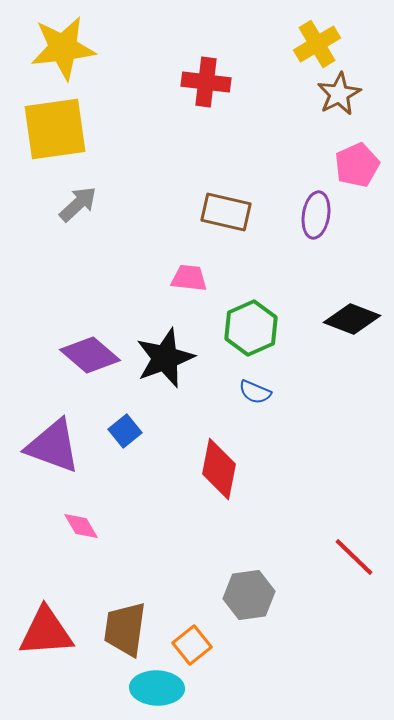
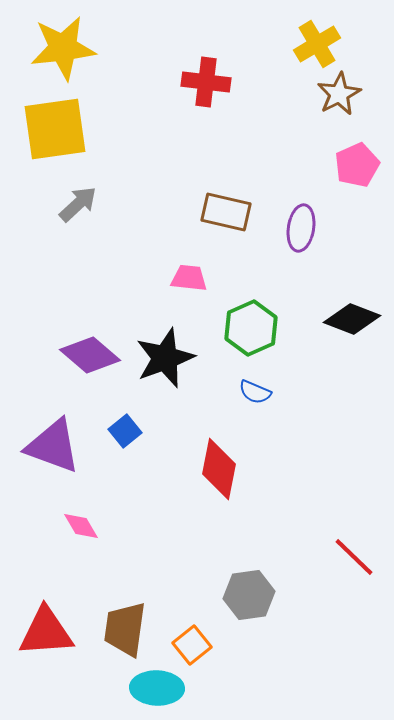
purple ellipse: moved 15 px left, 13 px down
